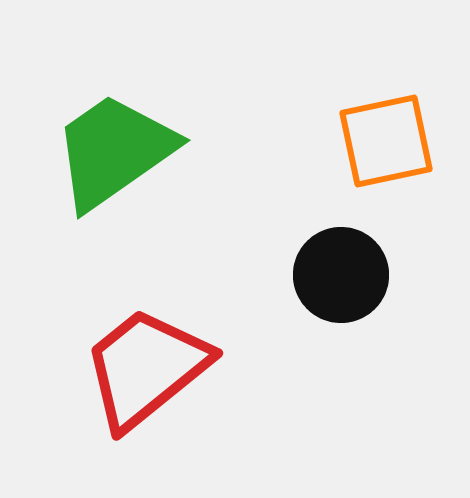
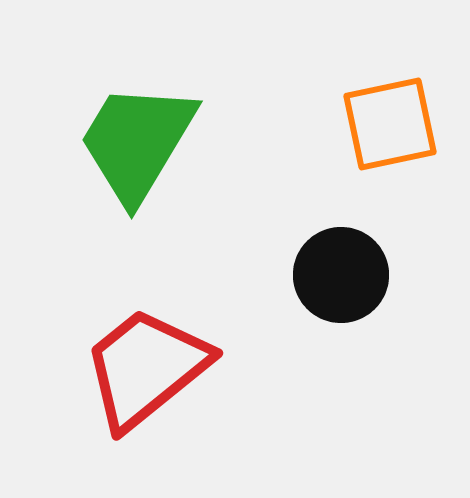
orange square: moved 4 px right, 17 px up
green trapezoid: moved 23 px right, 9 px up; rotated 24 degrees counterclockwise
